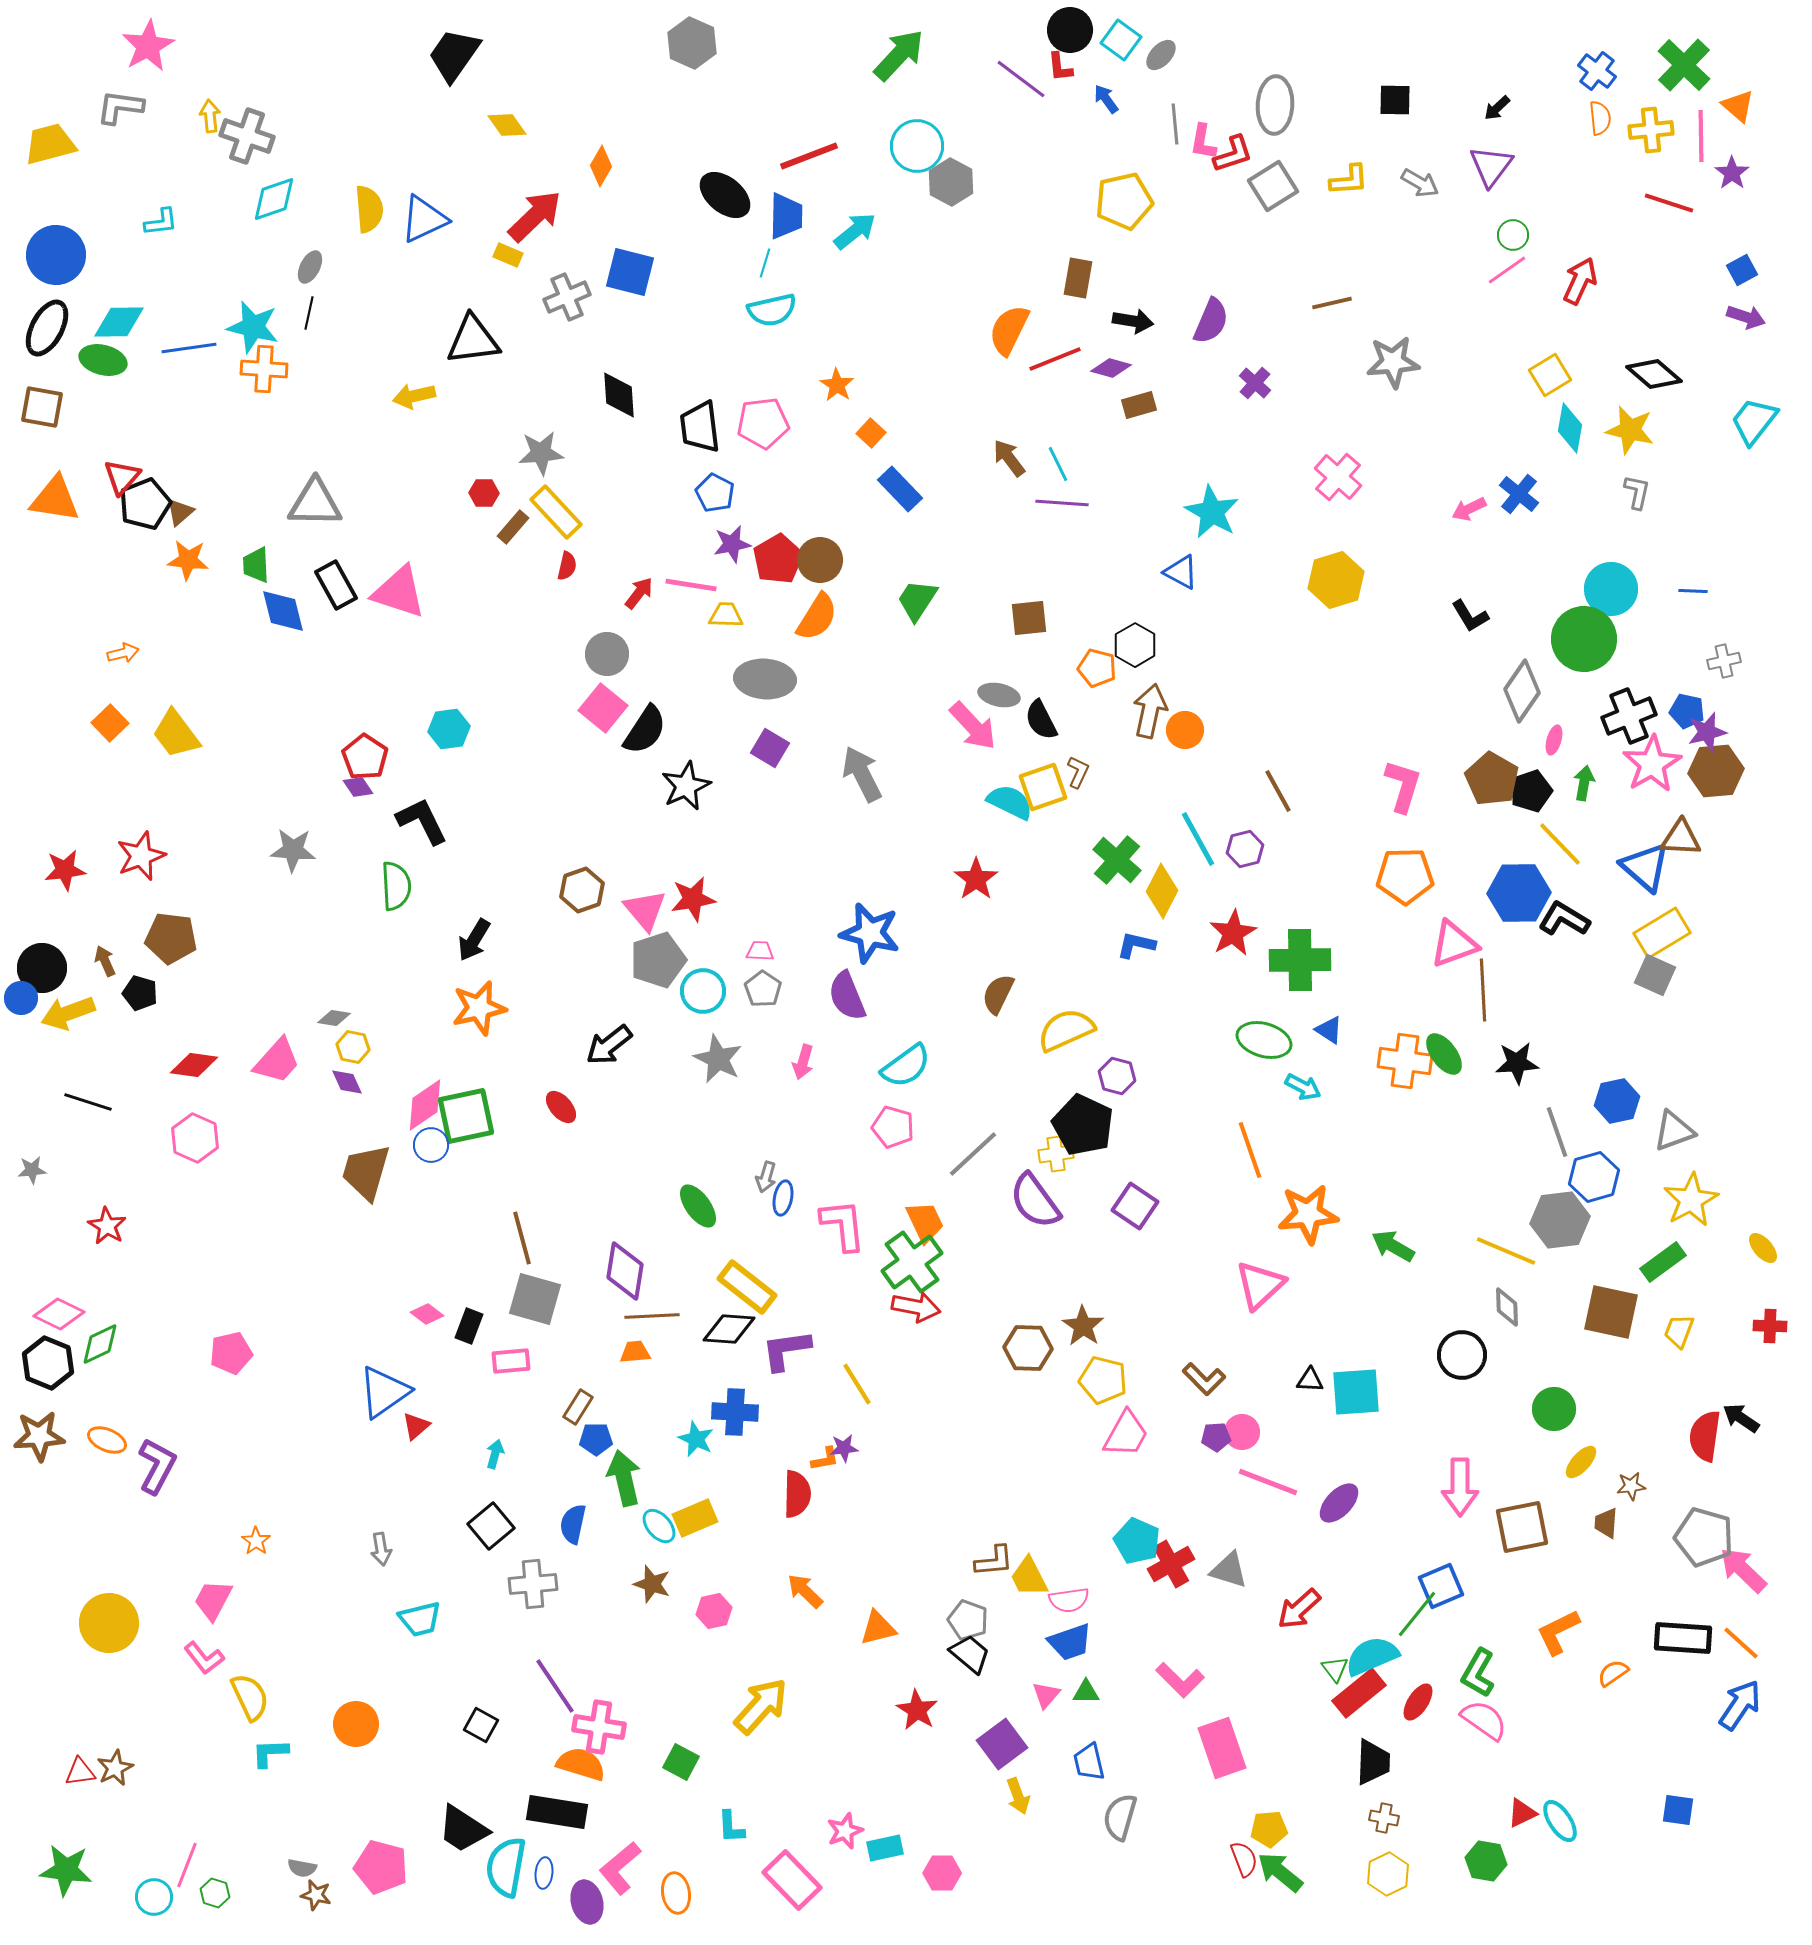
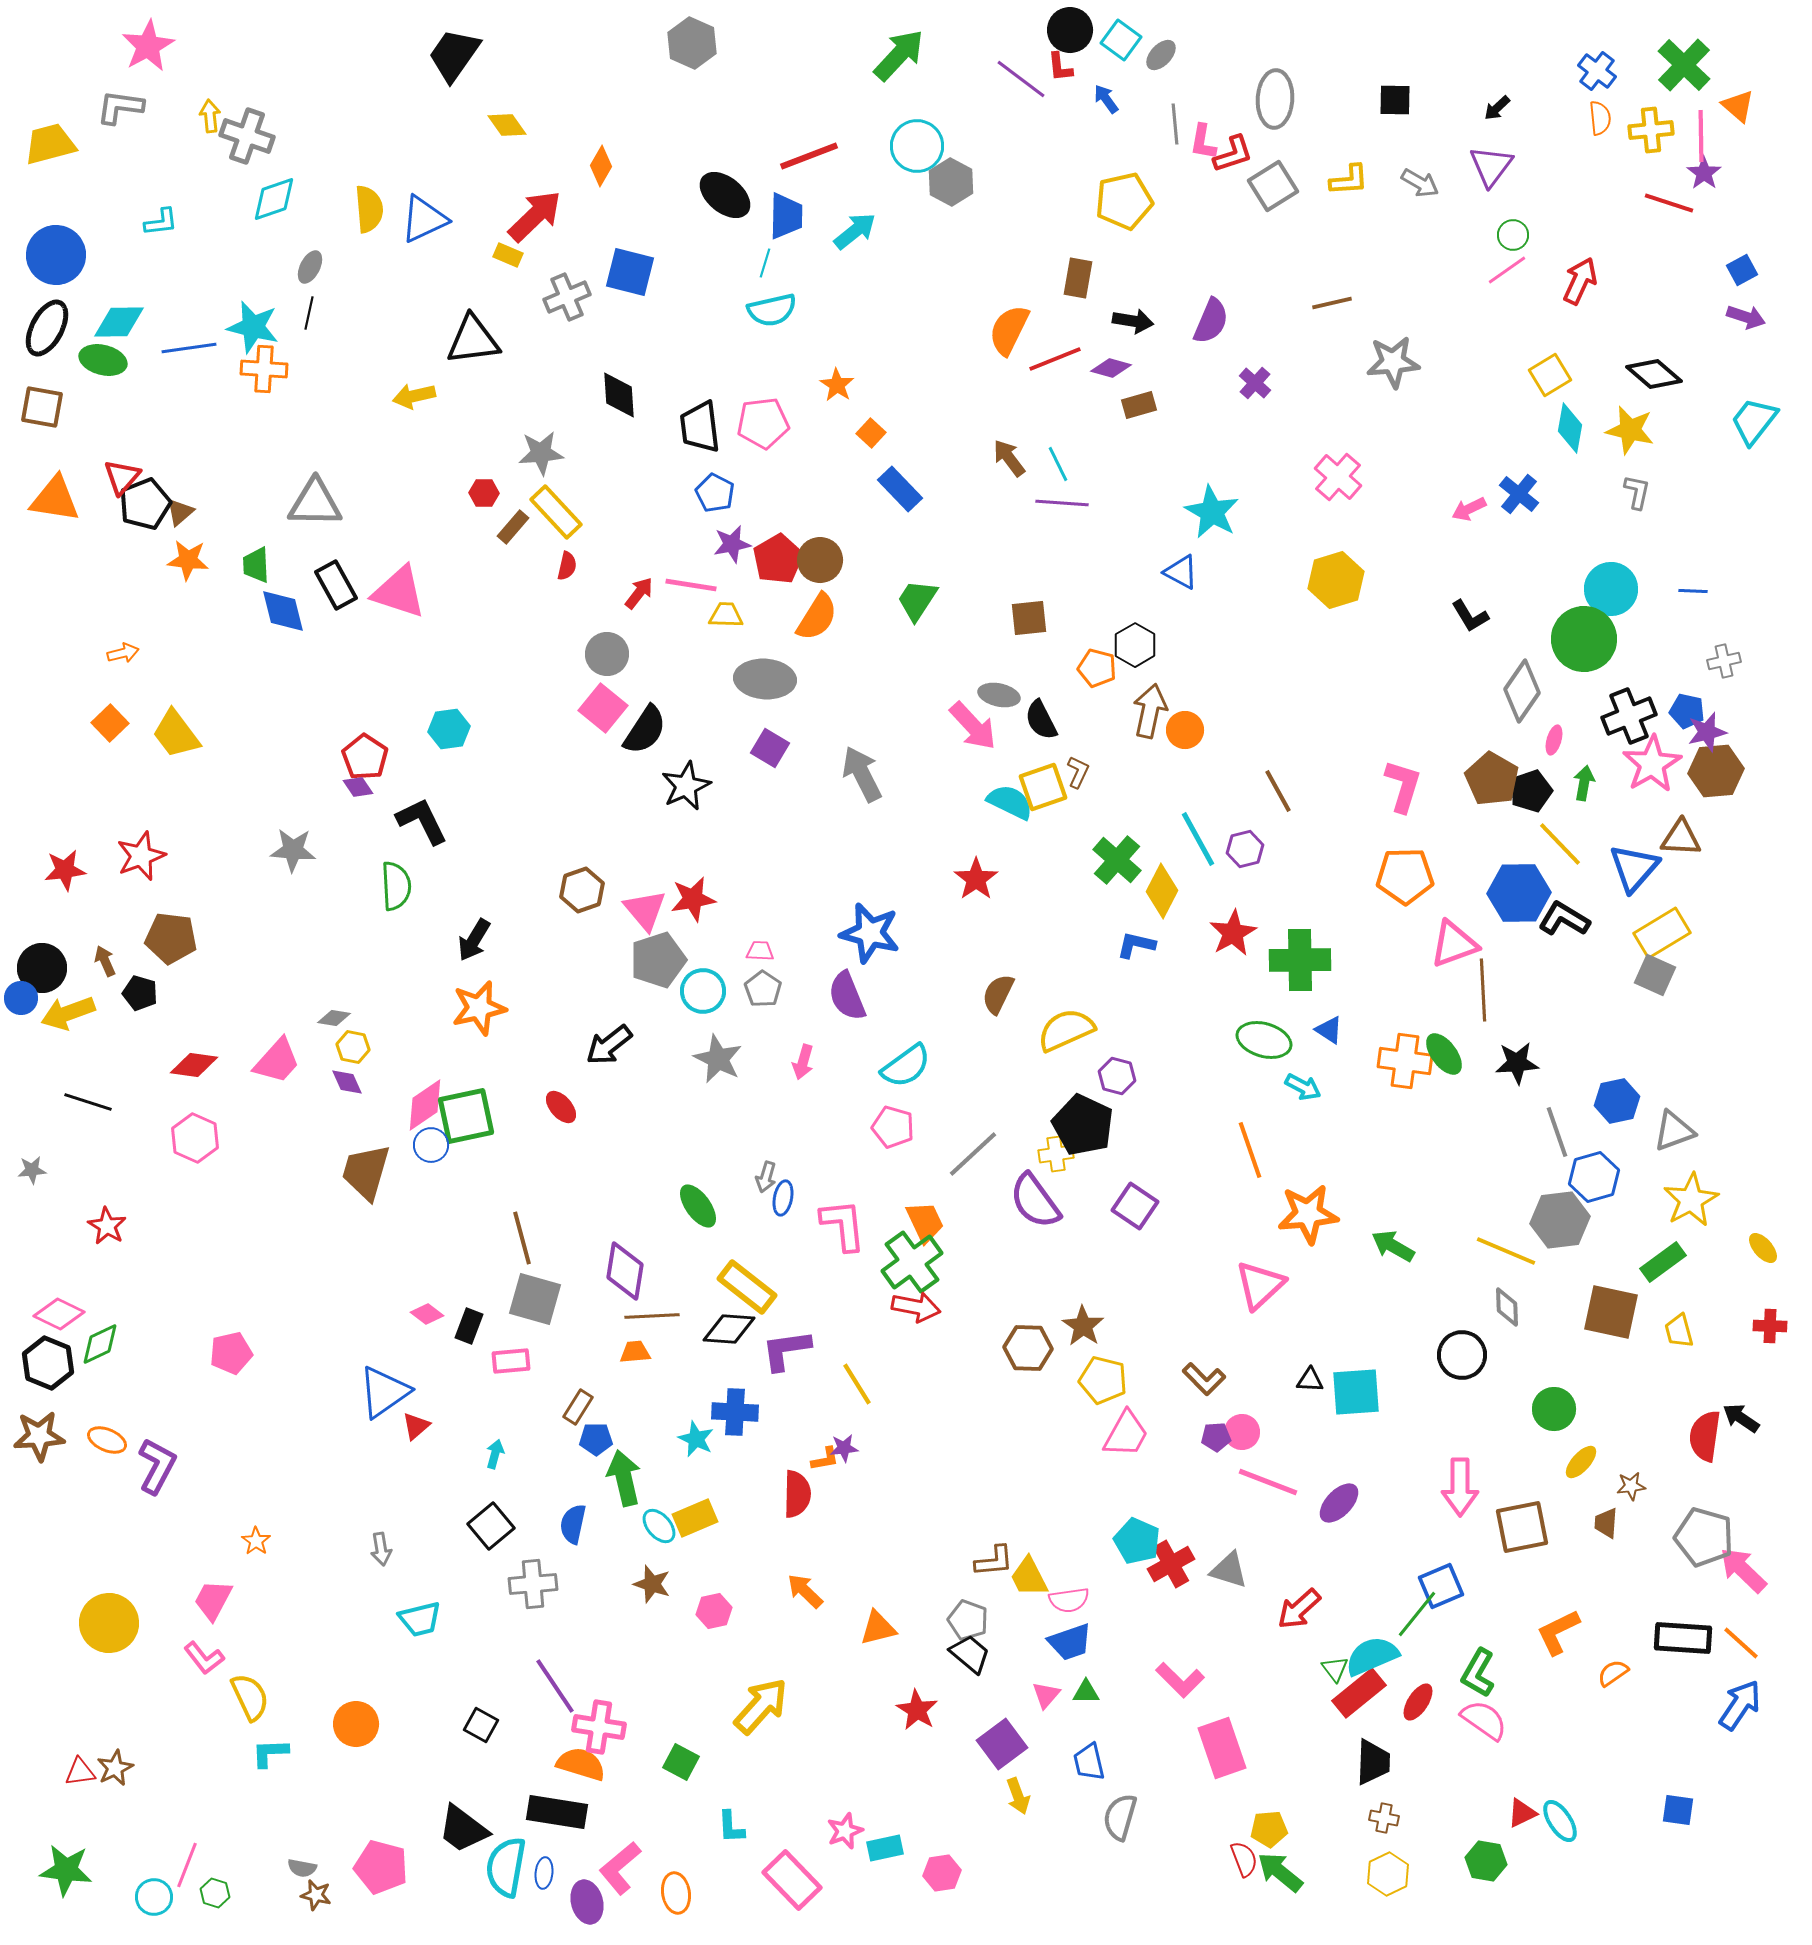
gray ellipse at (1275, 105): moved 6 px up
purple star at (1732, 173): moved 28 px left
blue triangle at (1645, 867): moved 11 px left, 1 px down; rotated 30 degrees clockwise
yellow trapezoid at (1679, 1331): rotated 36 degrees counterclockwise
black trapezoid at (463, 1829): rotated 4 degrees clockwise
pink hexagon at (942, 1873): rotated 9 degrees counterclockwise
